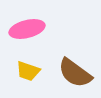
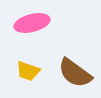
pink ellipse: moved 5 px right, 6 px up
